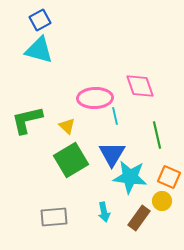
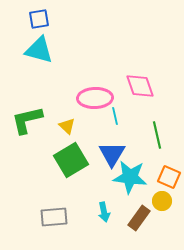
blue square: moved 1 px left, 1 px up; rotated 20 degrees clockwise
